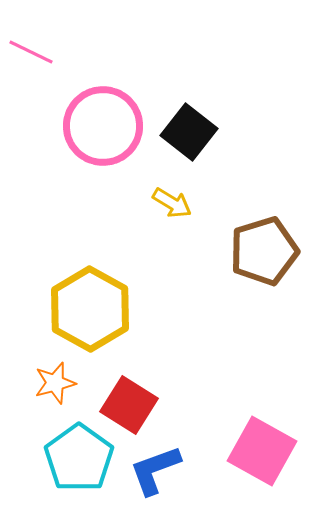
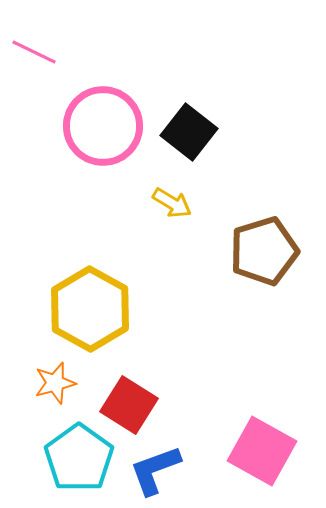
pink line: moved 3 px right
